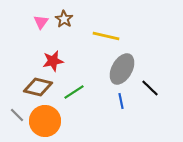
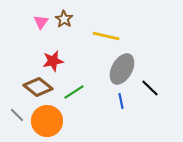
brown diamond: rotated 24 degrees clockwise
orange circle: moved 2 px right
